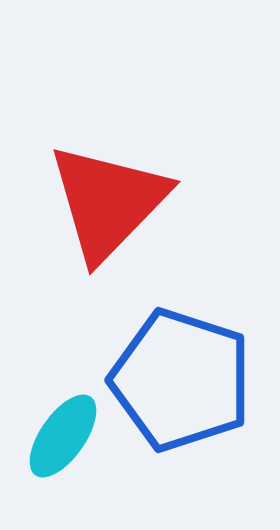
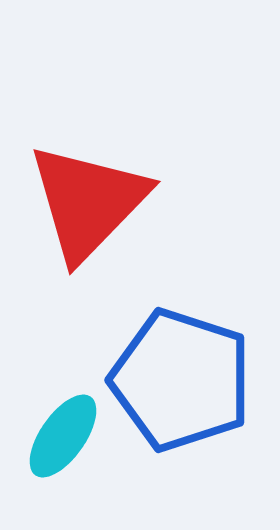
red triangle: moved 20 px left
